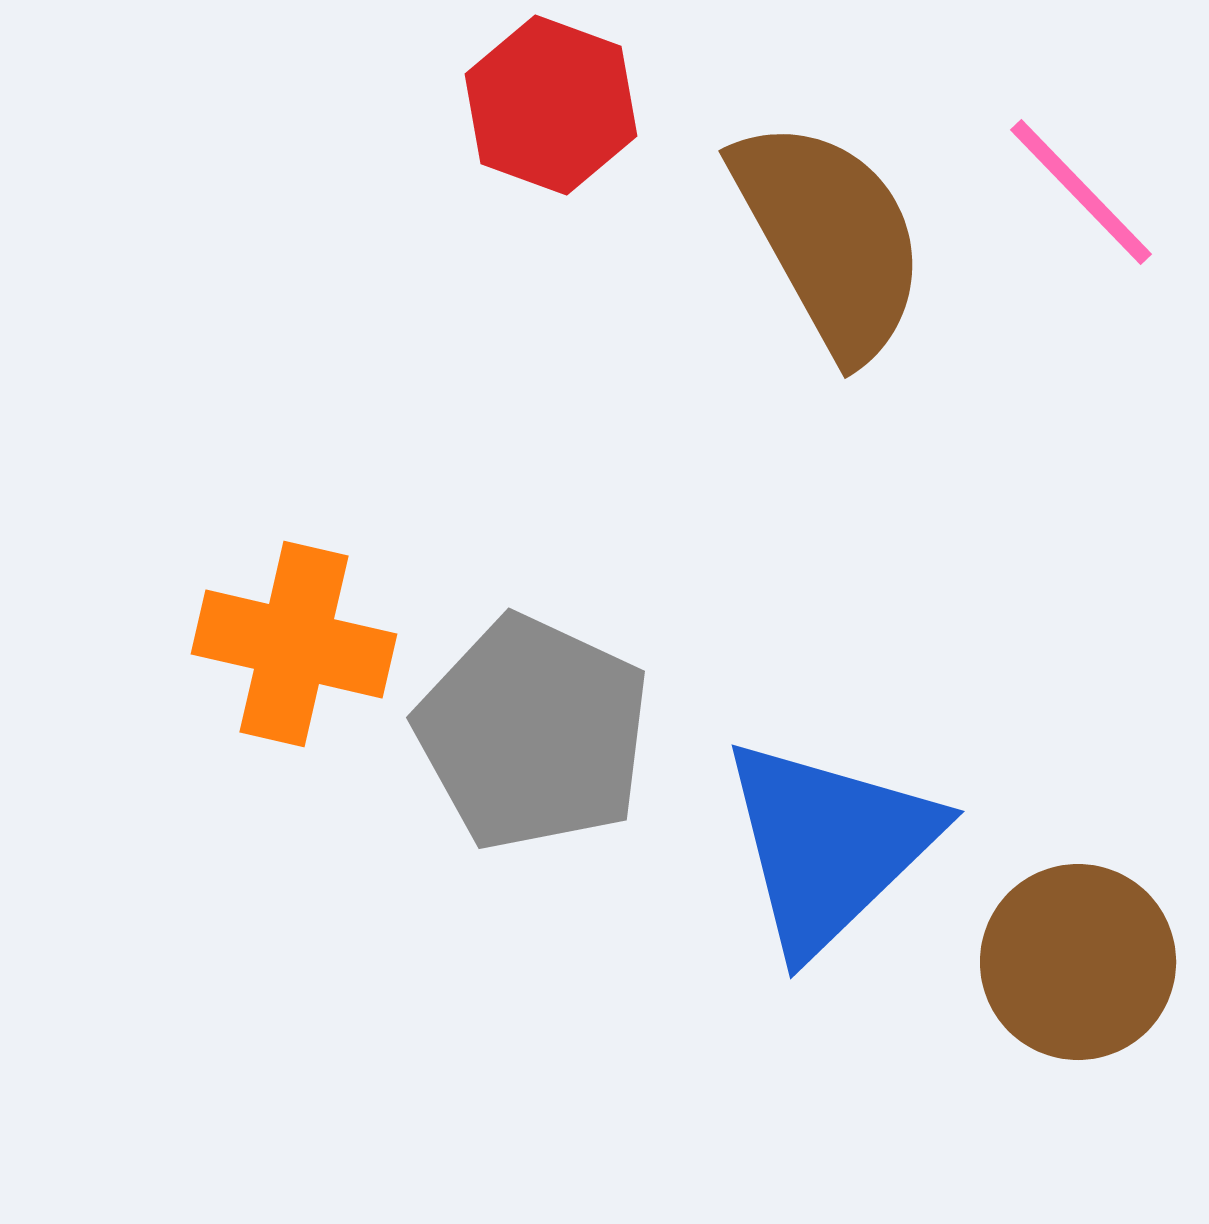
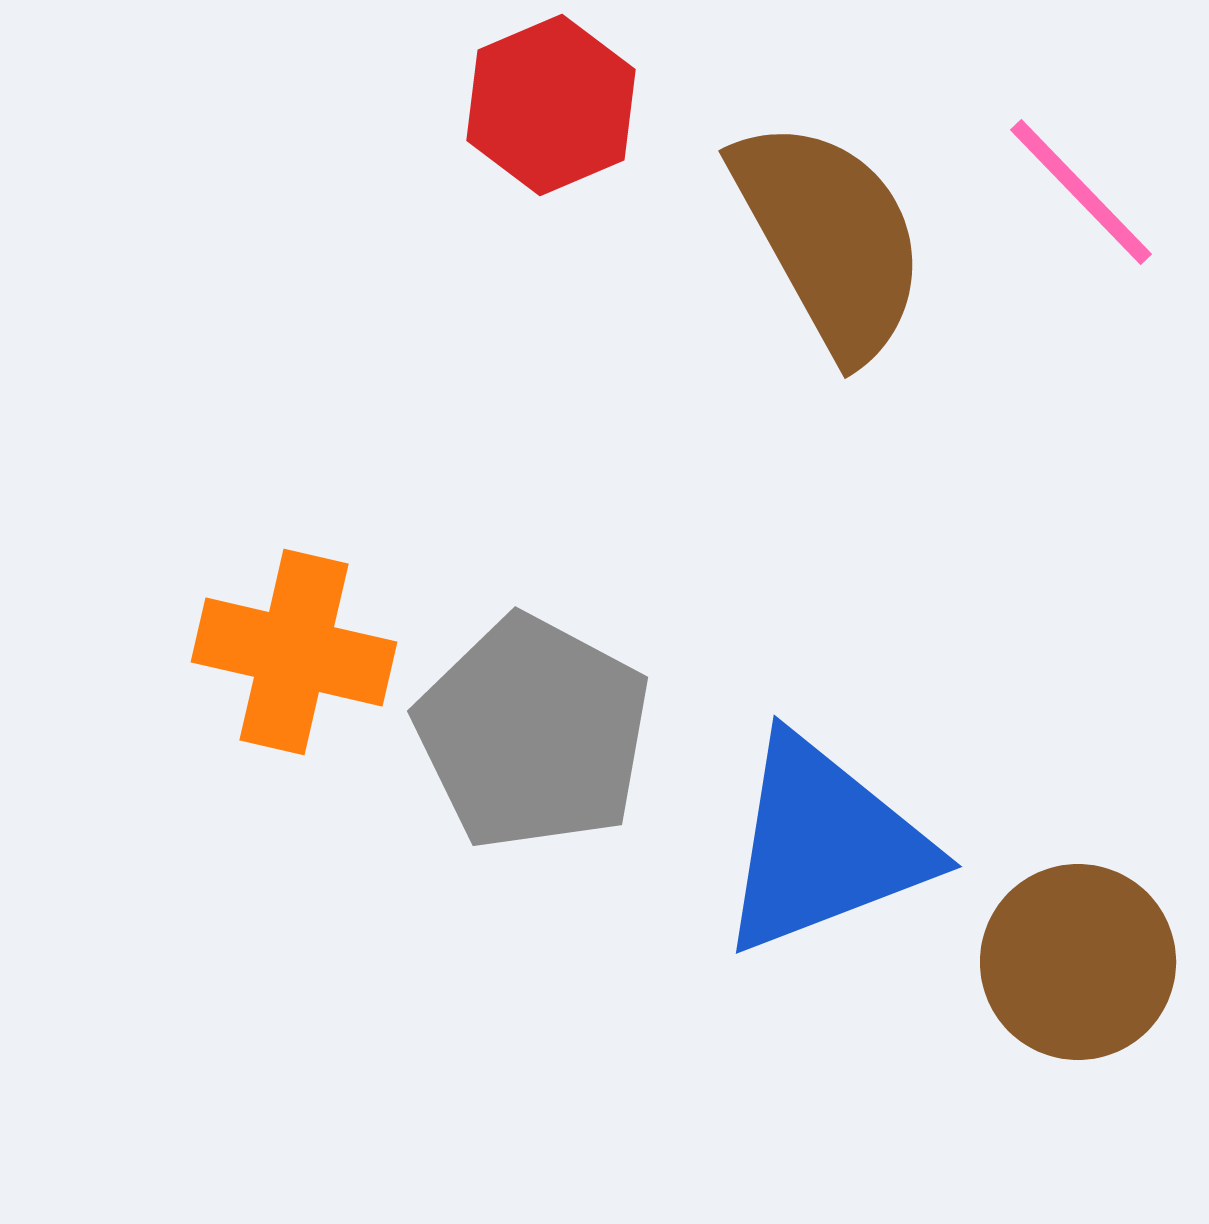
red hexagon: rotated 17 degrees clockwise
orange cross: moved 8 px down
gray pentagon: rotated 3 degrees clockwise
blue triangle: moved 5 px left; rotated 23 degrees clockwise
